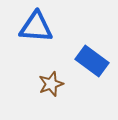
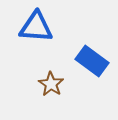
brown star: rotated 20 degrees counterclockwise
